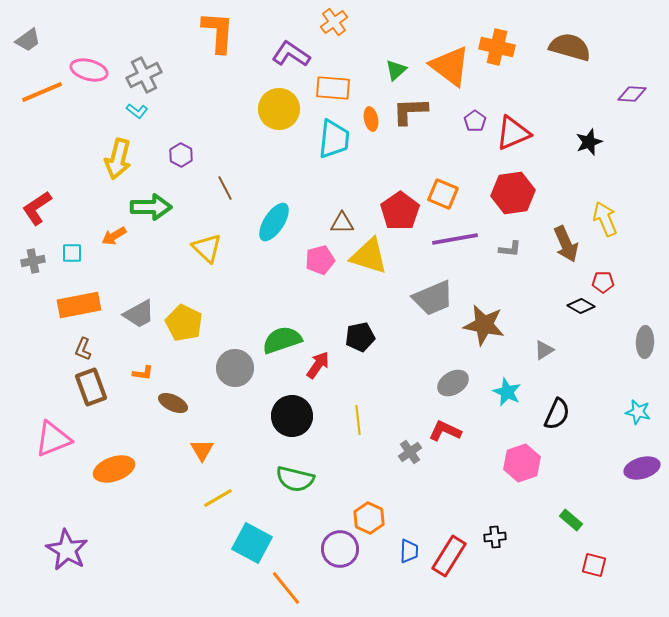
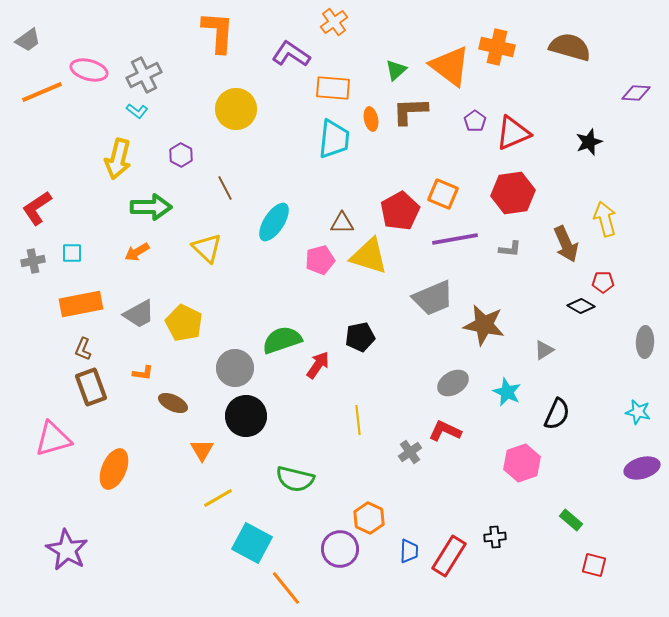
purple diamond at (632, 94): moved 4 px right, 1 px up
yellow circle at (279, 109): moved 43 px left
red pentagon at (400, 211): rotated 6 degrees clockwise
yellow arrow at (605, 219): rotated 8 degrees clockwise
orange arrow at (114, 236): moved 23 px right, 16 px down
orange rectangle at (79, 305): moved 2 px right, 1 px up
black circle at (292, 416): moved 46 px left
pink triangle at (53, 439): rotated 6 degrees clockwise
orange ellipse at (114, 469): rotated 48 degrees counterclockwise
